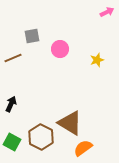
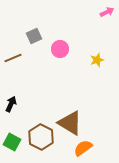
gray square: moved 2 px right; rotated 14 degrees counterclockwise
